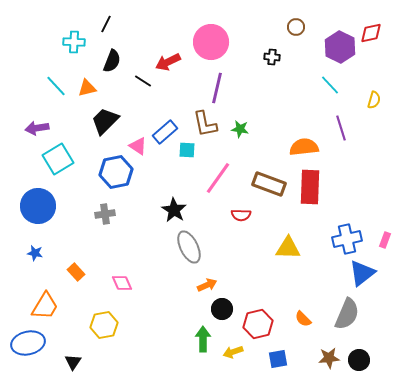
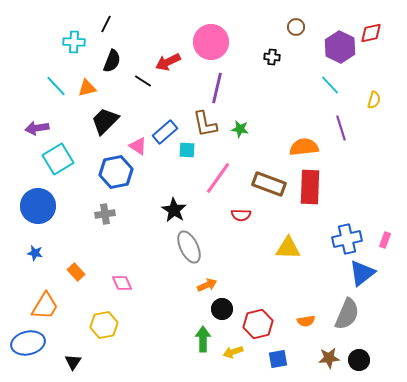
orange semicircle at (303, 319): moved 3 px right, 2 px down; rotated 54 degrees counterclockwise
